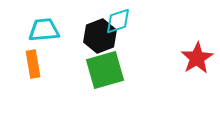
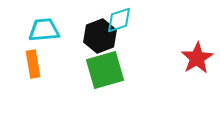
cyan diamond: moved 1 px right, 1 px up
